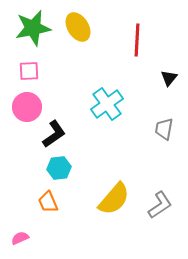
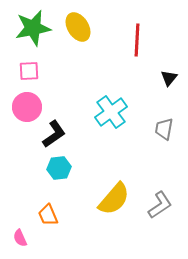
cyan cross: moved 4 px right, 8 px down
orange trapezoid: moved 13 px down
pink semicircle: rotated 90 degrees counterclockwise
